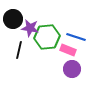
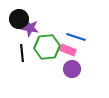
black circle: moved 6 px right
green hexagon: moved 10 px down
black line: moved 3 px right, 3 px down; rotated 18 degrees counterclockwise
